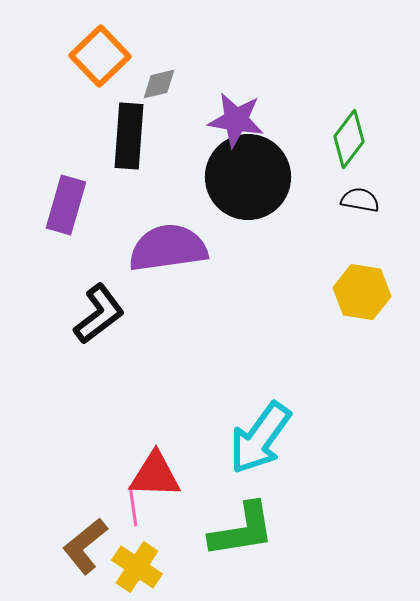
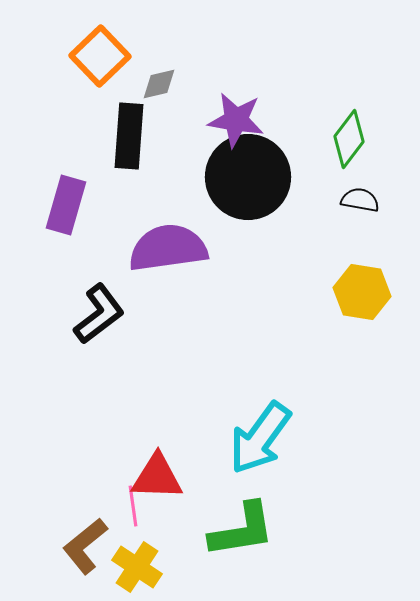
red triangle: moved 2 px right, 2 px down
